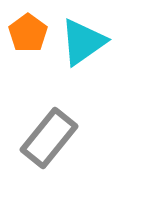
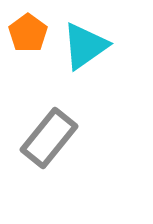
cyan triangle: moved 2 px right, 4 px down
